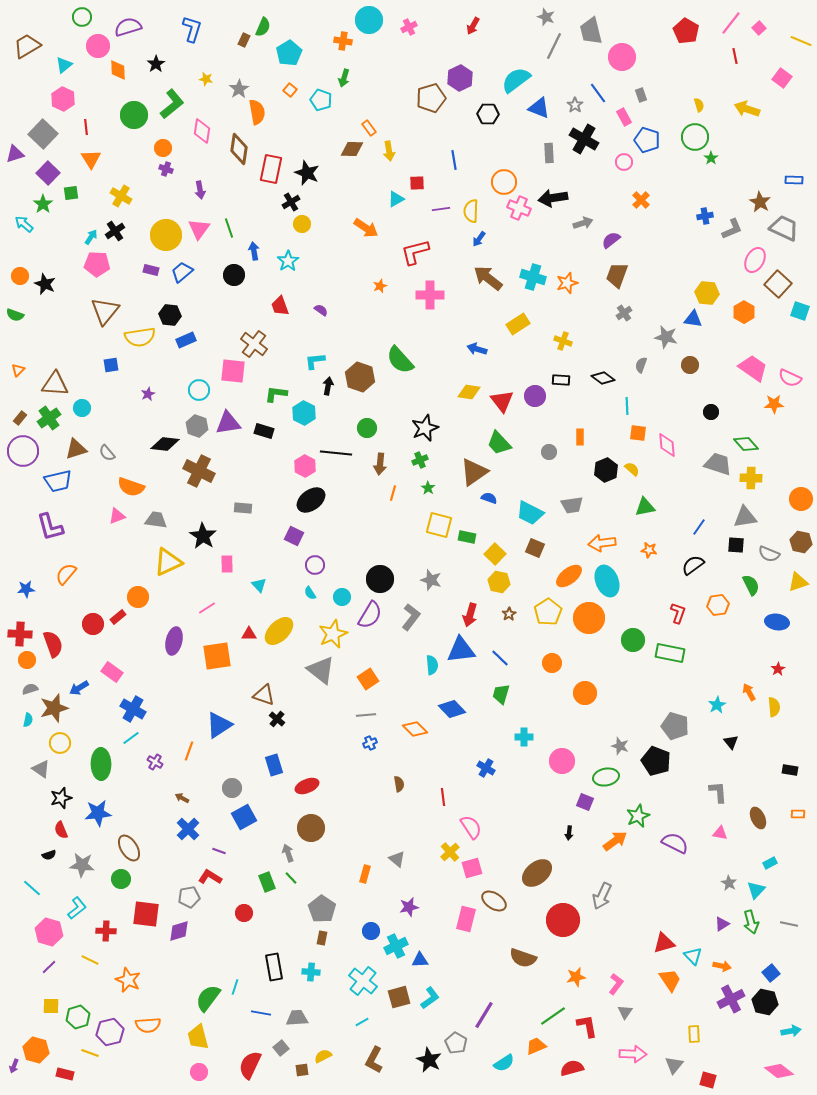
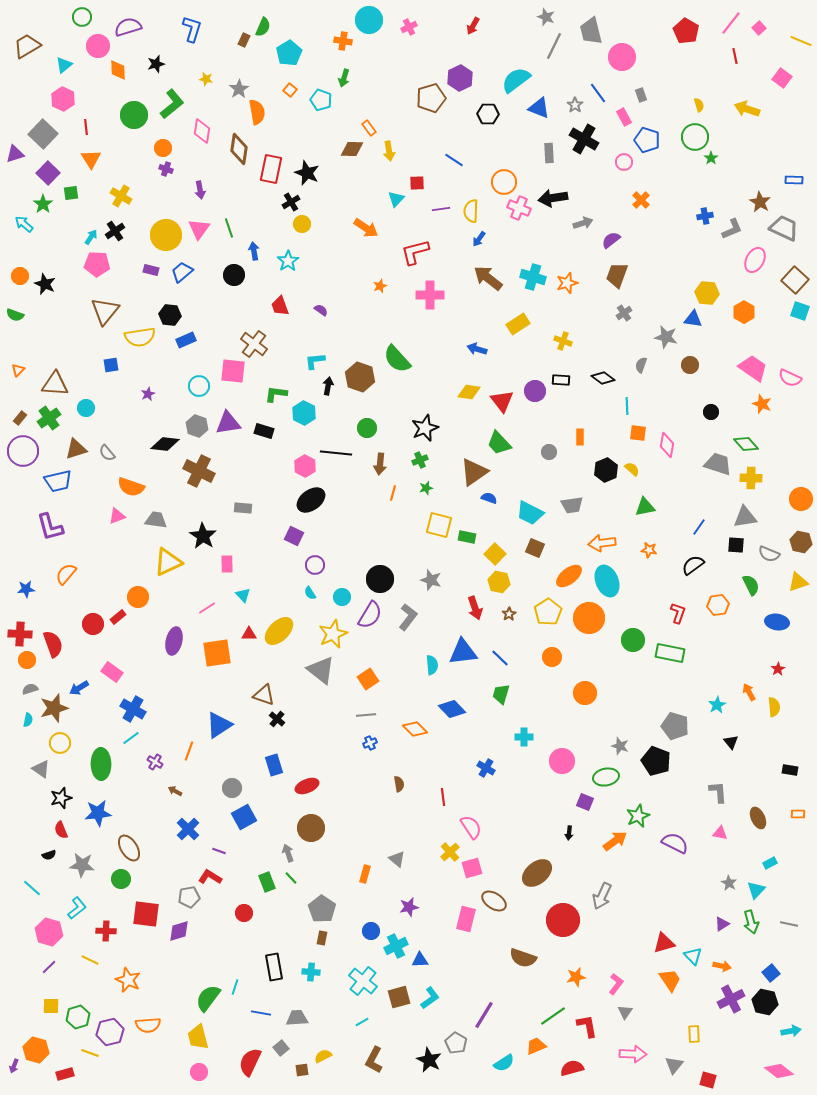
black star at (156, 64): rotated 18 degrees clockwise
blue line at (454, 160): rotated 48 degrees counterclockwise
cyan triangle at (396, 199): rotated 18 degrees counterclockwise
brown square at (778, 284): moved 17 px right, 4 px up
green semicircle at (400, 360): moved 3 px left, 1 px up
cyan circle at (199, 390): moved 4 px up
purple circle at (535, 396): moved 5 px up
orange star at (774, 404): moved 12 px left; rotated 24 degrees clockwise
cyan circle at (82, 408): moved 4 px right
pink diamond at (667, 445): rotated 15 degrees clockwise
green star at (428, 488): moved 2 px left; rotated 24 degrees clockwise
cyan triangle at (259, 585): moved 16 px left, 10 px down
red arrow at (470, 615): moved 5 px right, 7 px up; rotated 35 degrees counterclockwise
gray L-shape at (411, 617): moved 3 px left
blue triangle at (461, 650): moved 2 px right, 2 px down
orange square at (217, 656): moved 3 px up
orange circle at (552, 663): moved 6 px up
brown arrow at (182, 798): moved 7 px left, 7 px up
red semicircle at (250, 1065): moved 3 px up
red rectangle at (65, 1074): rotated 30 degrees counterclockwise
